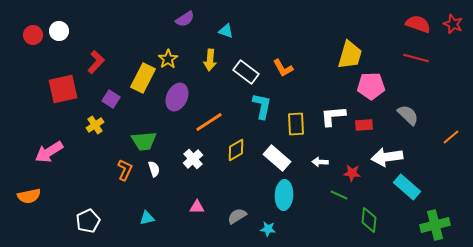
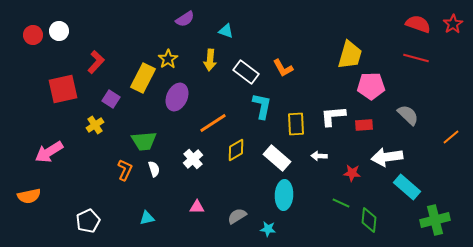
red star at (453, 24): rotated 18 degrees clockwise
orange line at (209, 122): moved 4 px right, 1 px down
white arrow at (320, 162): moved 1 px left, 6 px up
green line at (339, 195): moved 2 px right, 8 px down
green cross at (435, 225): moved 5 px up
